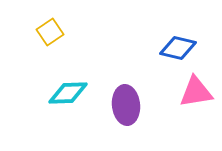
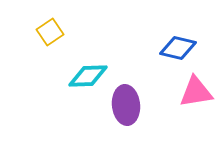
cyan diamond: moved 20 px right, 17 px up
